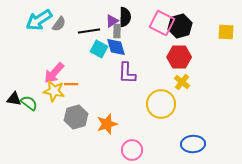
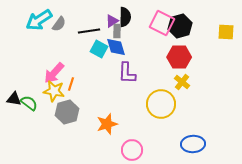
orange line: rotated 72 degrees counterclockwise
gray hexagon: moved 9 px left, 5 px up
